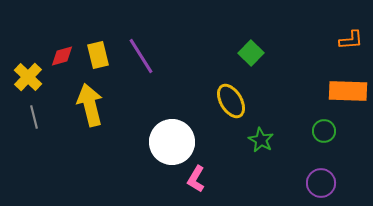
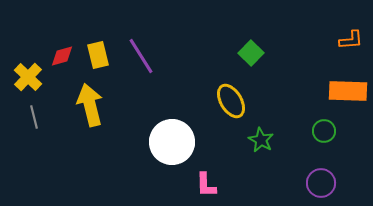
pink L-shape: moved 10 px right, 6 px down; rotated 32 degrees counterclockwise
